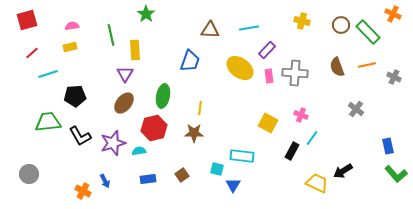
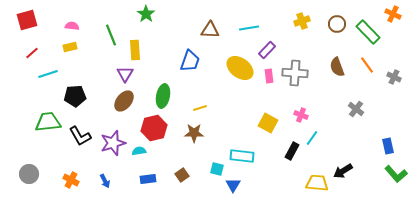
yellow cross at (302, 21): rotated 35 degrees counterclockwise
brown circle at (341, 25): moved 4 px left, 1 px up
pink semicircle at (72, 26): rotated 16 degrees clockwise
green line at (111, 35): rotated 10 degrees counterclockwise
orange line at (367, 65): rotated 66 degrees clockwise
brown ellipse at (124, 103): moved 2 px up
yellow line at (200, 108): rotated 64 degrees clockwise
yellow trapezoid at (317, 183): rotated 20 degrees counterclockwise
orange cross at (83, 191): moved 12 px left, 11 px up
